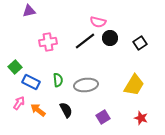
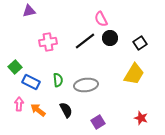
pink semicircle: moved 3 px right, 3 px up; rotated 49 degrees clockwise
yellow trapezoid: moved 11 px up
pink arrow: moved 1 px down; rotated 32 degrees counterclockwise
purple square: moved 5 px left, 5 px down
